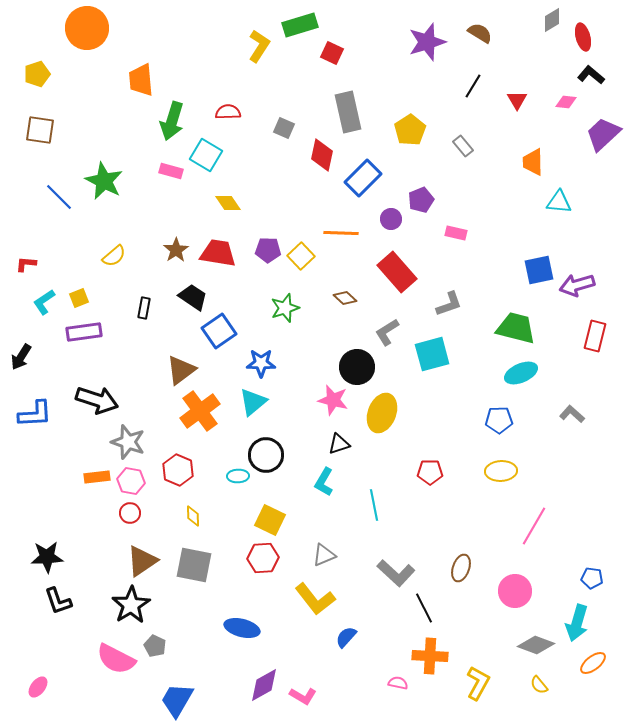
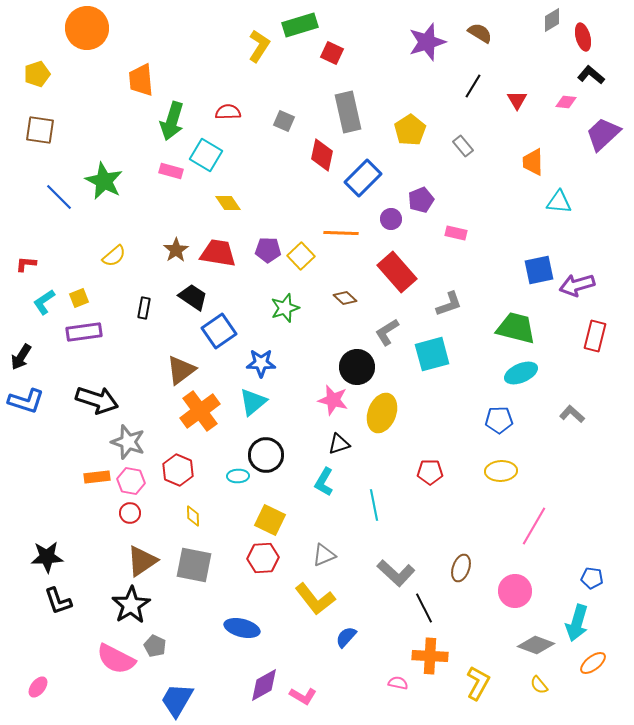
gray square at (284, 128): moved 7 px up
blue L-shape at (35, 414): moved 9 px left, 13 px up; rotated 21 degrees clockwise
